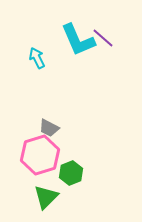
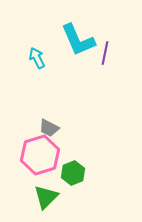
purple line: moved 2 px right, 15 px down; rotated 60 degrees clockwise
green hexagon: moved 2 px right
